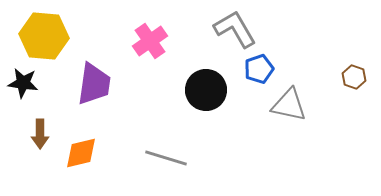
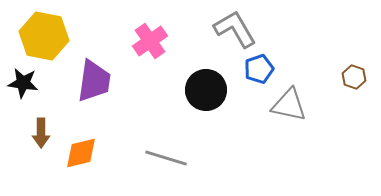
yellow hexagon: rotated 6 degrees clockwise
purple trapezoid: moved 3 px up
brown arrow: moved 1 px right, 1 px up
